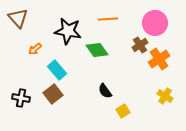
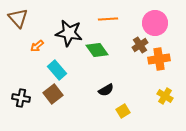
black star: moved 1 px right, 2 px down
orange arrow: moved 2 px right, 3 px up
orange cross: rotated 25 degrees clockwise
black semicircle: moved 1 px right, 1 px up; rotated 84 degrees counterclockwise
